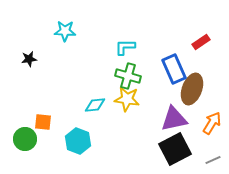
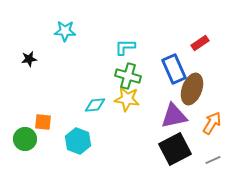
red rectangle: moved 1 px left, 1 px down
purple triangle: moved 3 px up
